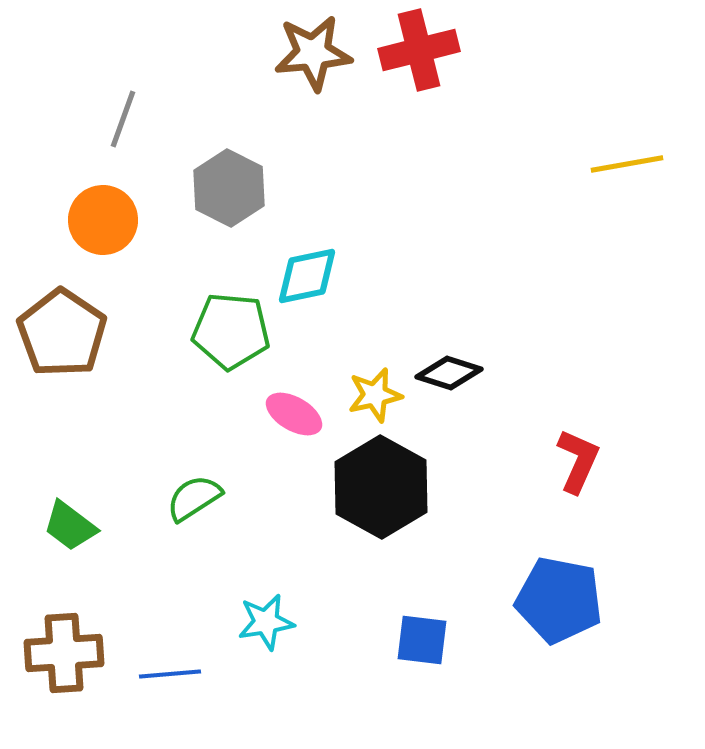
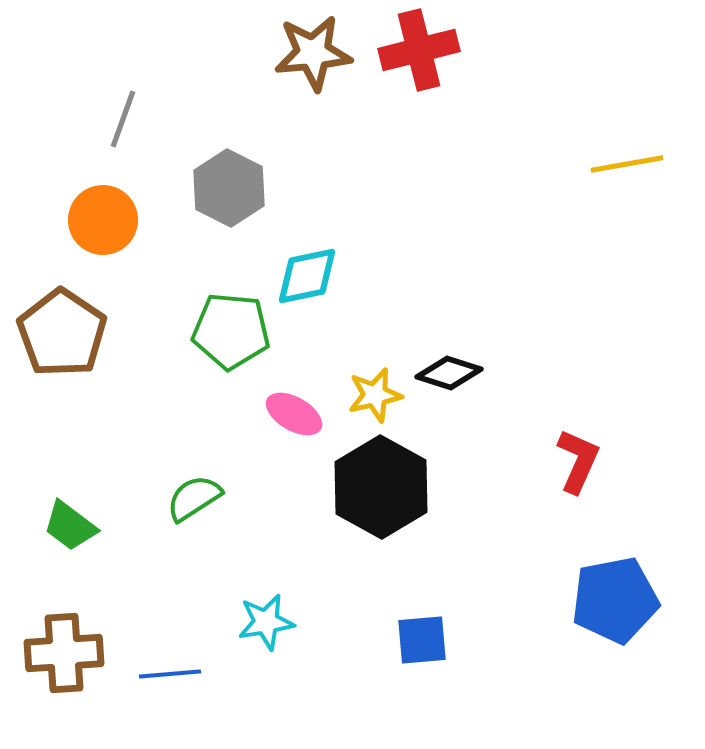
blue pentagon: moved 56 px right; rotated 22 degrees counterclockwise
blue square: rotated 12 degrees counterclockwise
